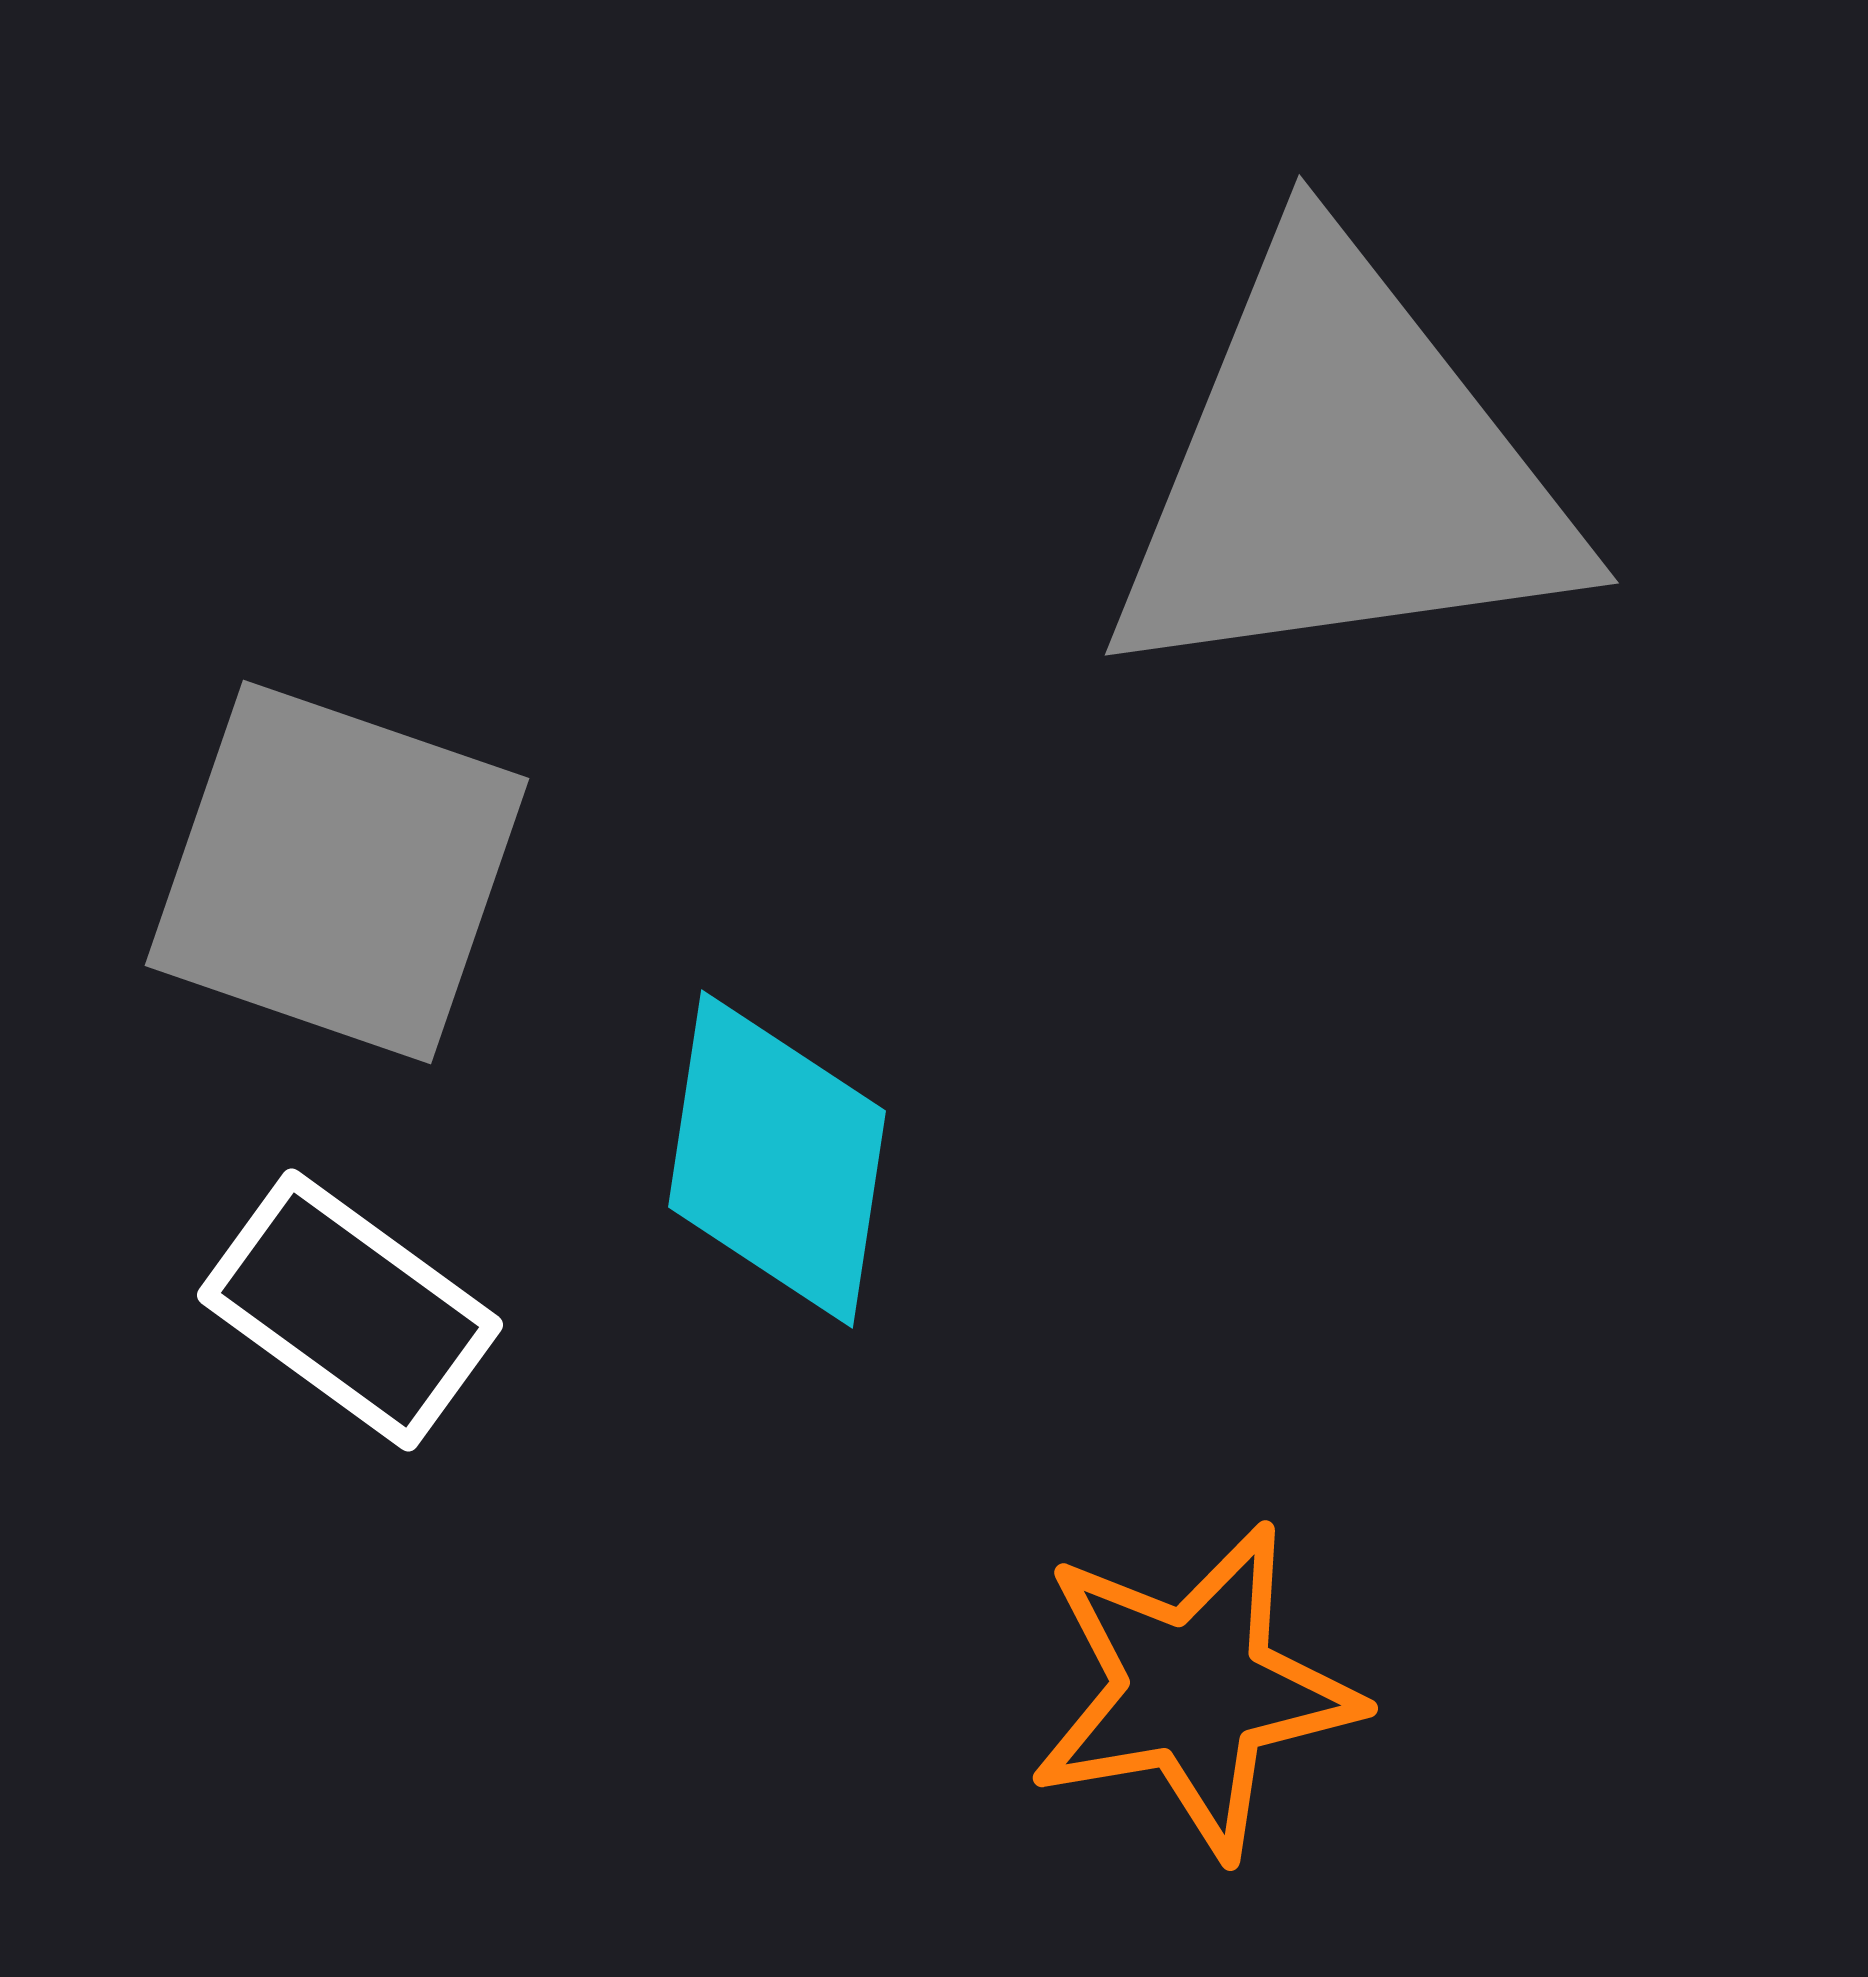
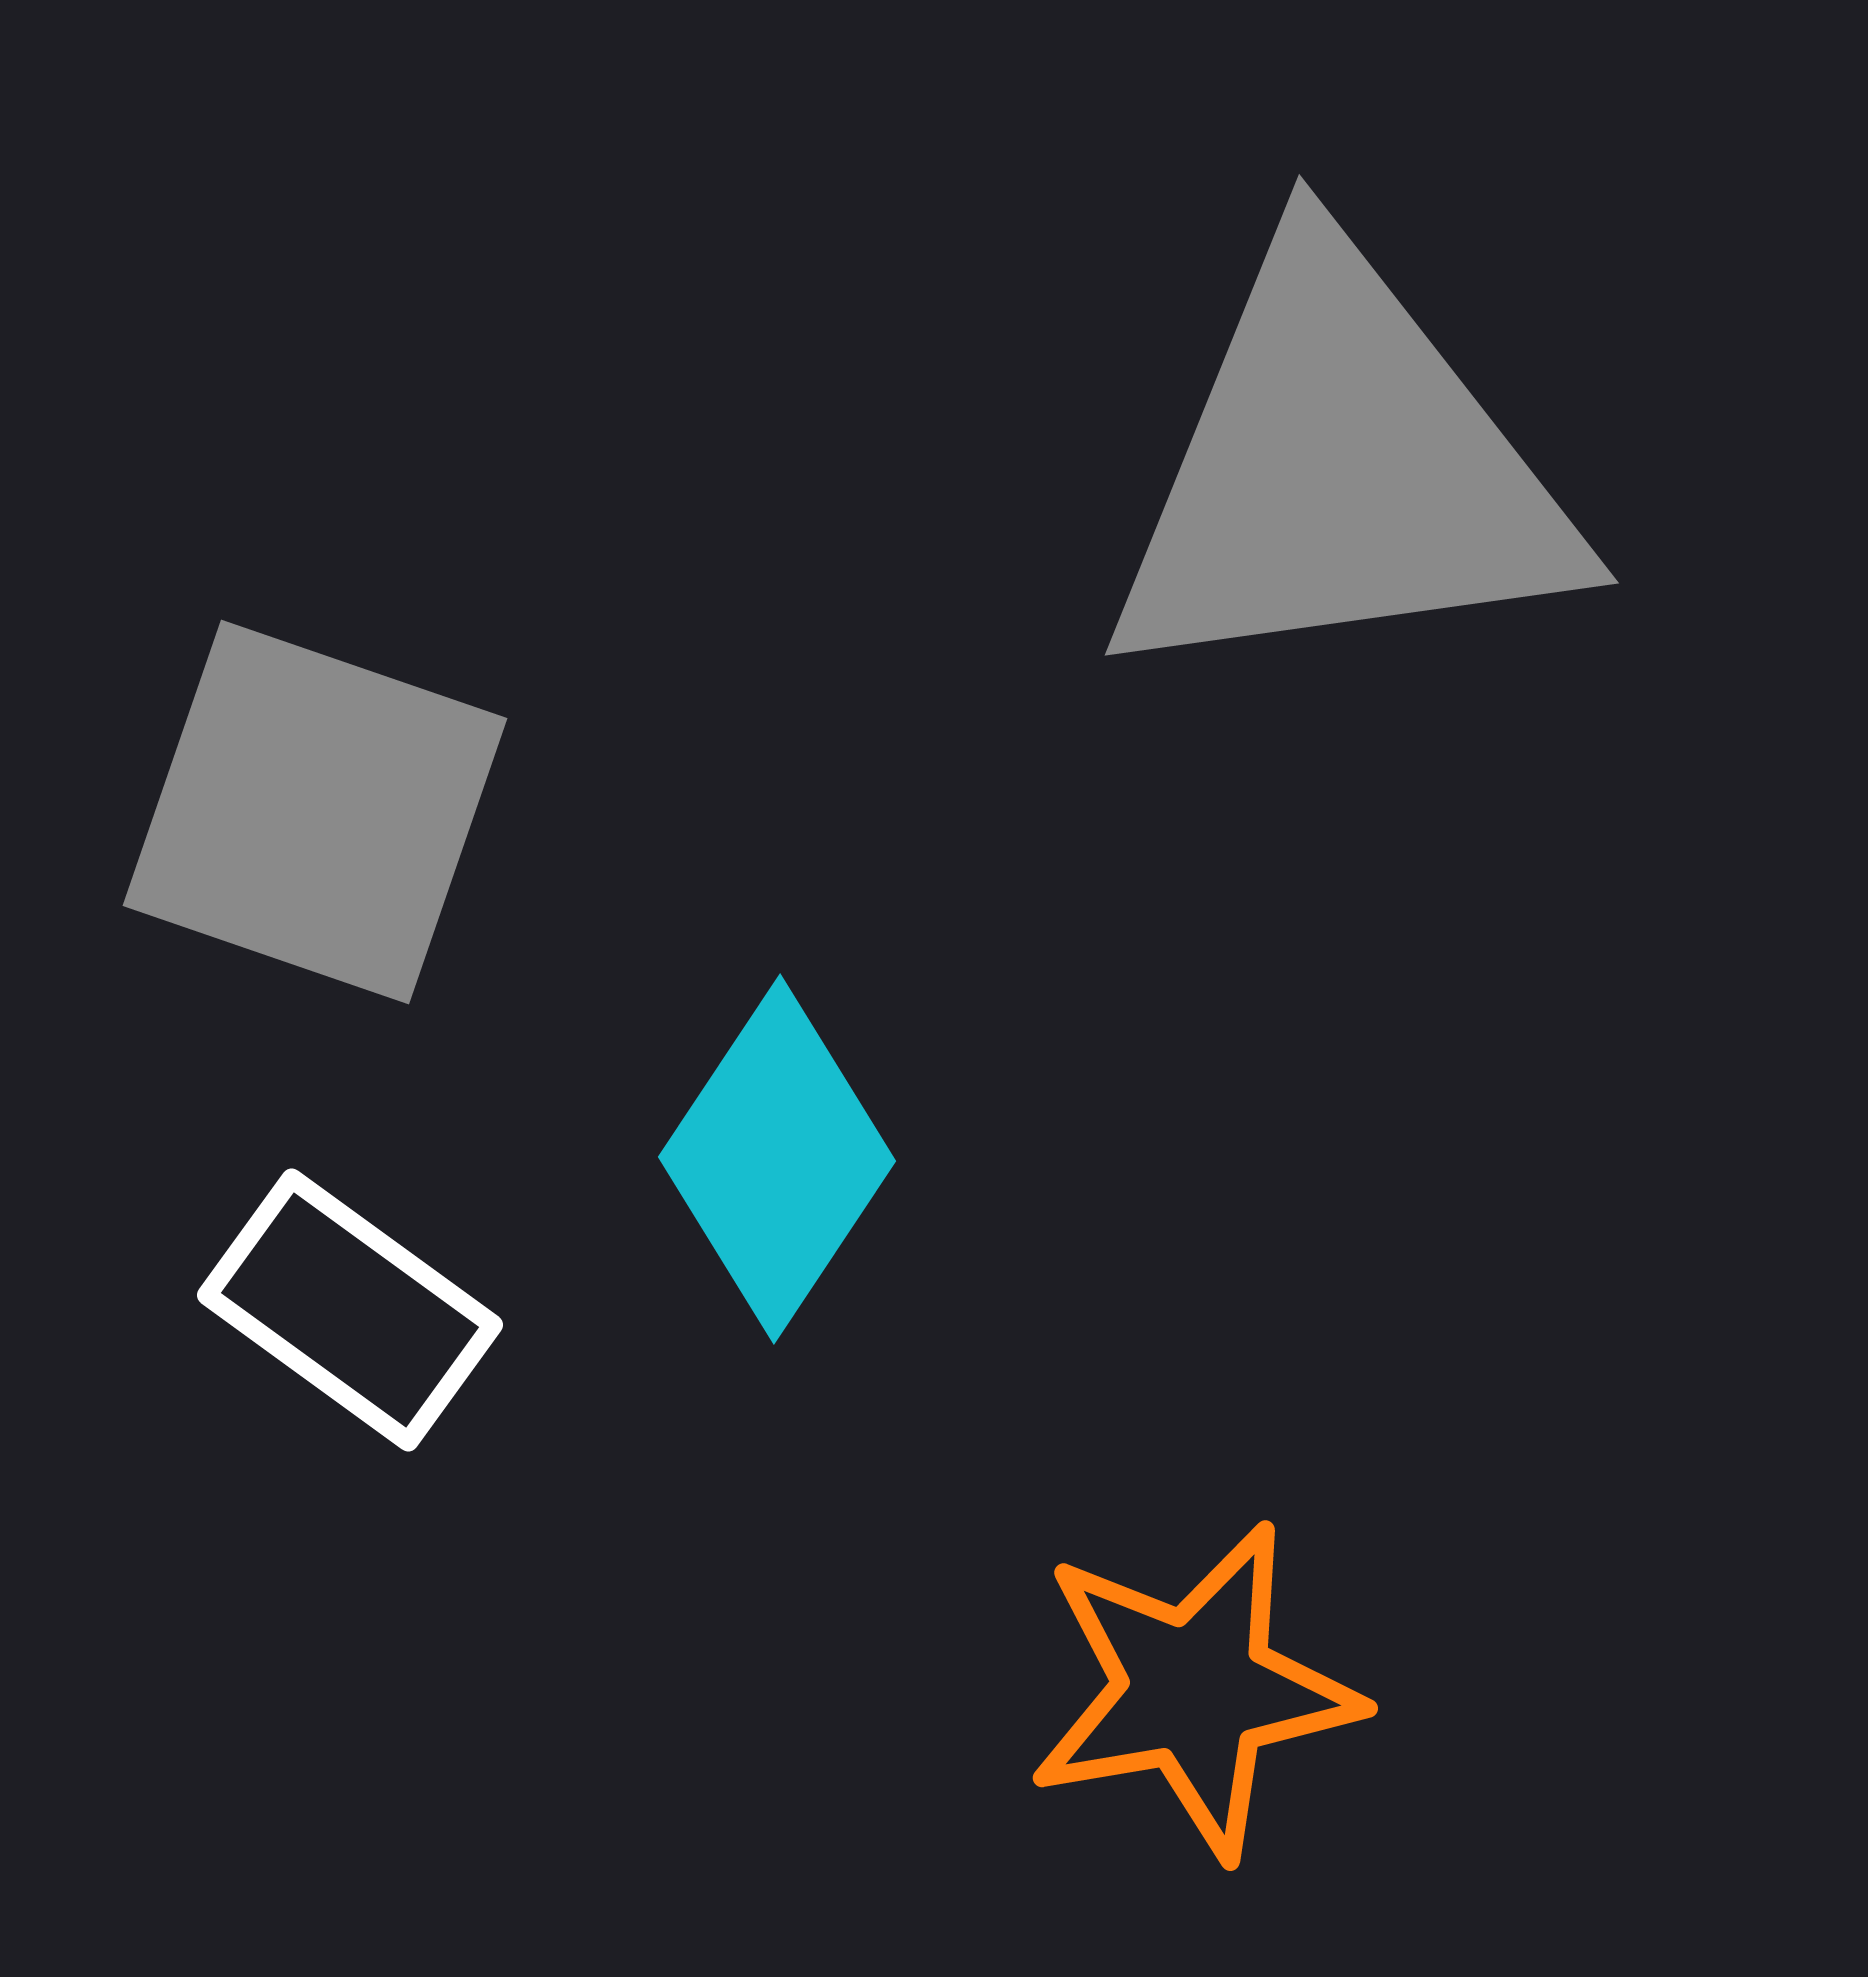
gray square: moved 22 px left, 60 px up
cyan diamond: rotated 25 degrees clockwise
